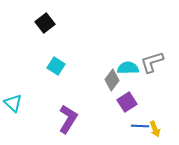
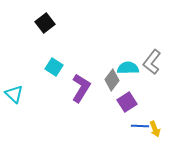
gray L-shape: rotated 35 degrees counterclockwise
cyan square: moved 2 px left, 1 px down
cyan triangle: moved 1 px right, 9 px up
purple L-shape: moved 13 px right, 31 px up
